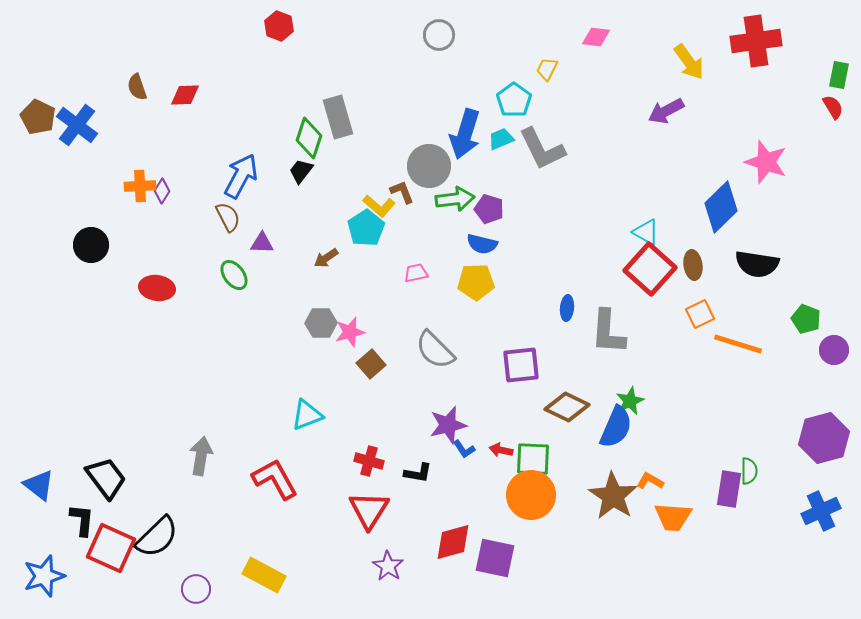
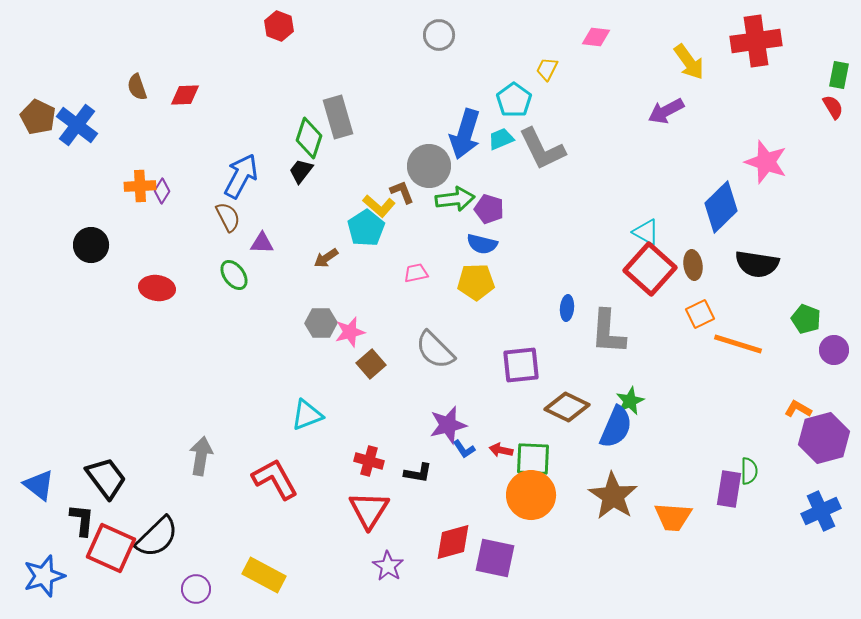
orange L-shape at (650, 481): moved 148 px right, 72 px up
